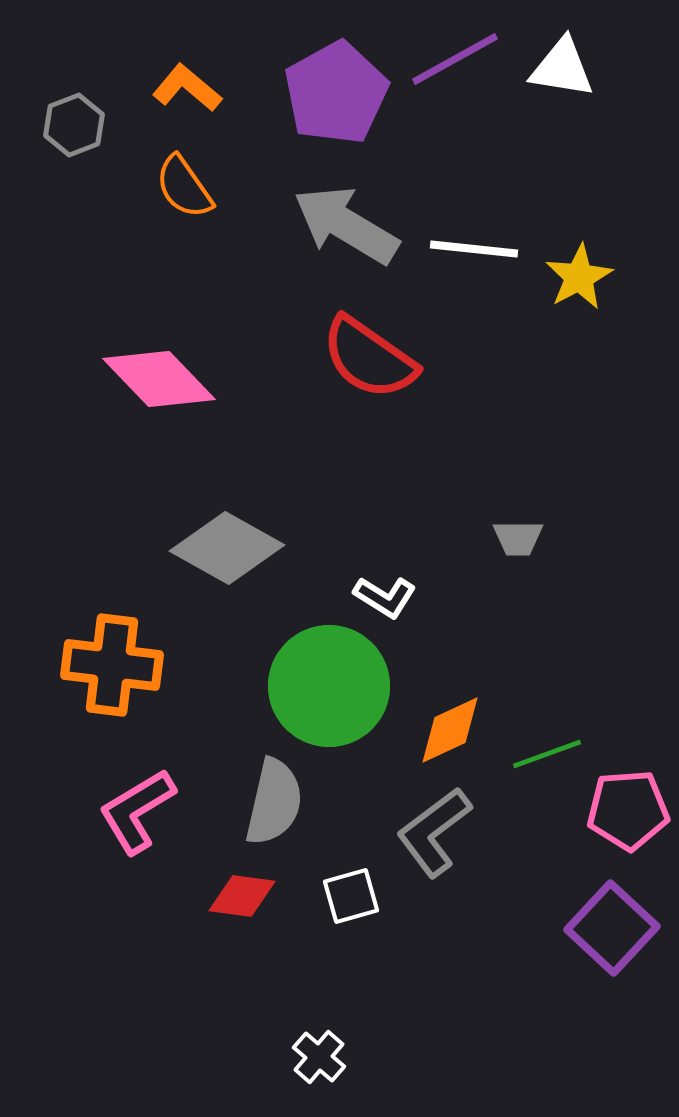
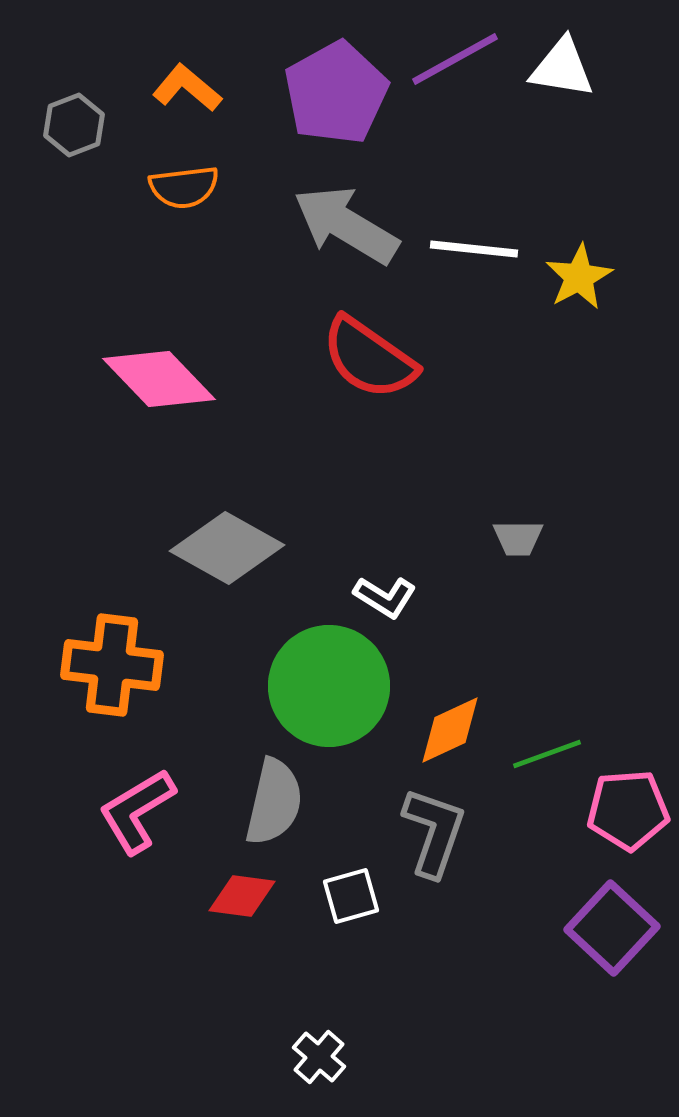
orange semicircle: rotated 62 degrees counterclockwise
gray L-shape: rotated 146 degrees clockwise
